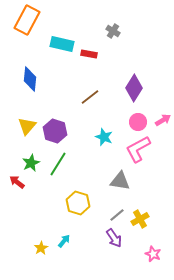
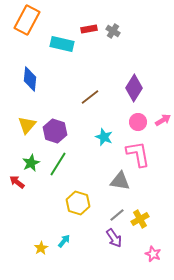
red rectangle: moved 25 px up; rotated 21 degrees counterclockwise
yellow triangle: moved 1 px up
pink L-shape: moved 5 px down; rotated 108 degrees clockwise
